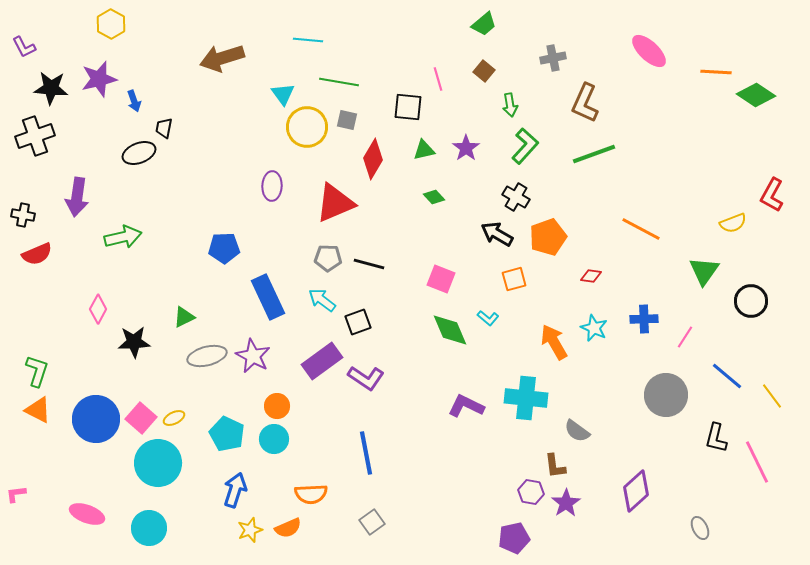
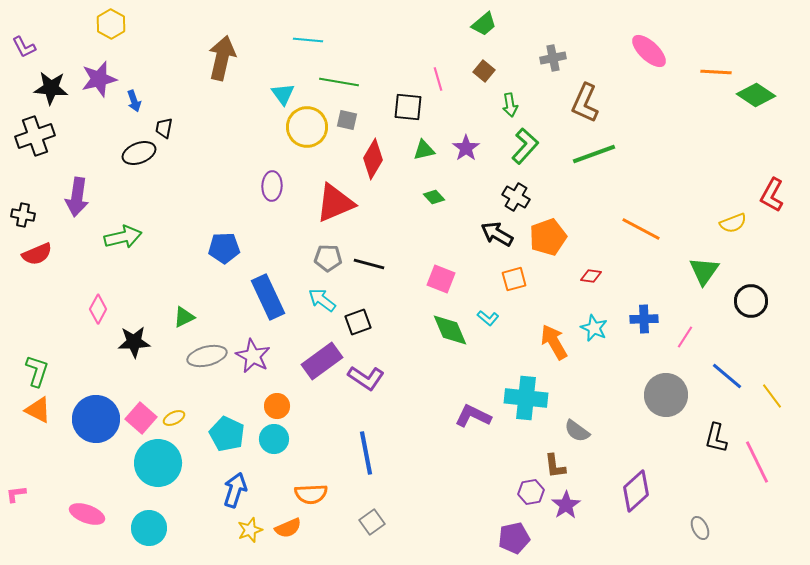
brown arrow at (222, 58): rotated 120 degrees clockwise
purple L-shape at (466, 406): moved 7 px right, 10 px down
purple hexagon at (531, 492): rotated 20 degrees counterclockwise
purple star at (566, 503): moved 2 px down
